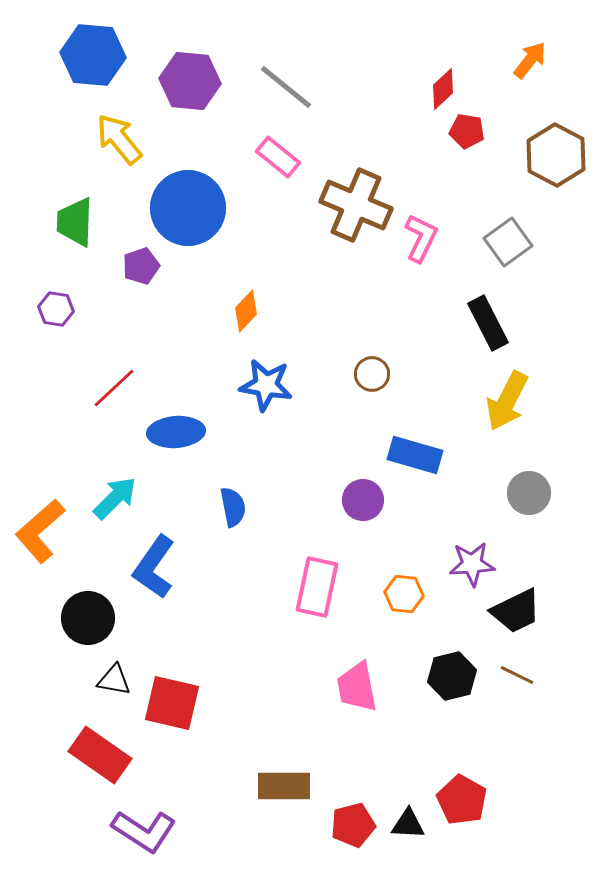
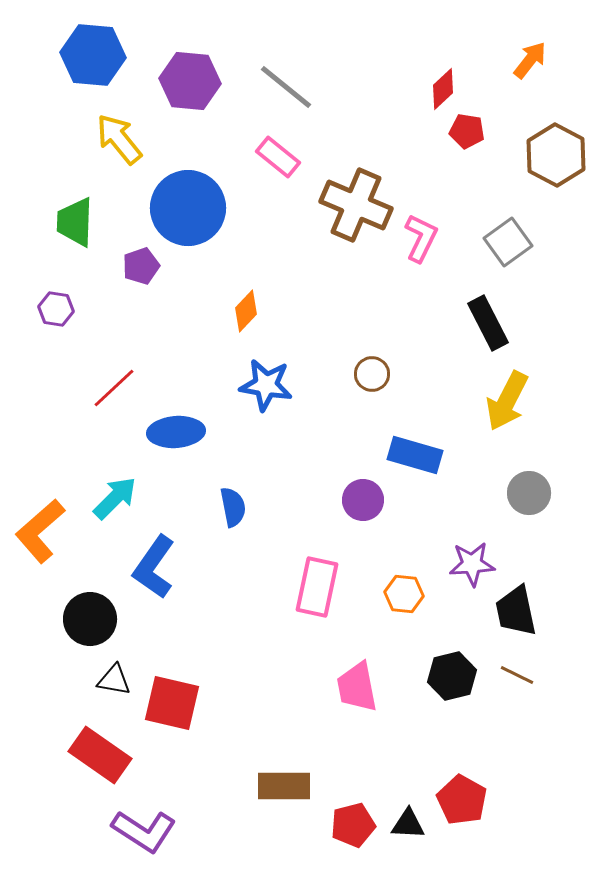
black trapezoid at (516, 611): rotated 104 degrees clockwise
black circle at (88, 618): moved 2 px right, 1 px down
